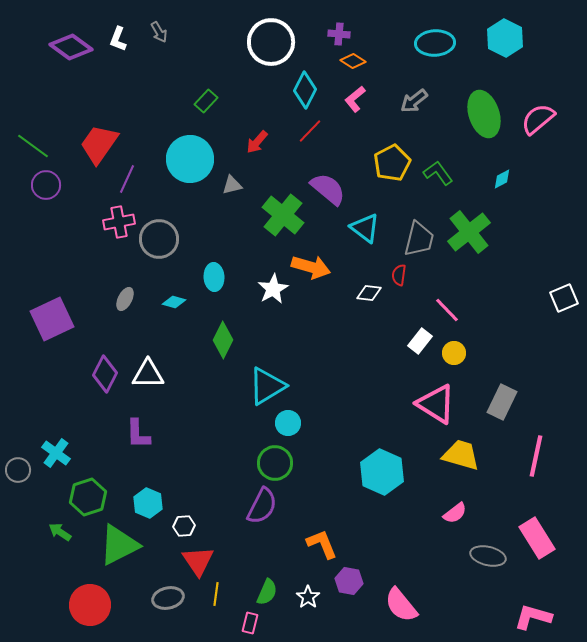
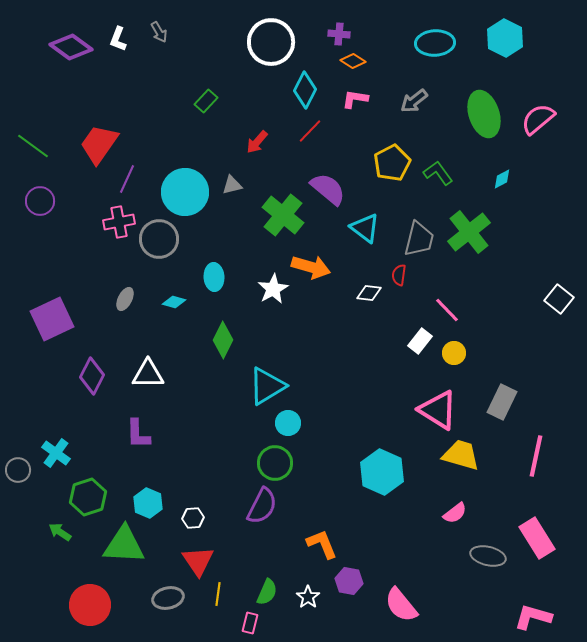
pink L-shape at (355, 99): rotated 48 degrees clockwise
cyan circle at (190, 159): moved 5 px left, 33 px down
purple circle at (46, 185): moved 6 px left, 16 px down
white square at (564, 298): moved 5 px left, 1 px down; rotated 28 degrees counterclockwise
purple diamond at (105, 374): moved 13 px left, 2 px down
pink triangle at (436, 404): moved 2 px right, 6 px down
white hexagon at (184, 526): moved 9 px right, 8 px up
green triangle at (119, 545): moved 5 px right; rotated 30 degrees clockwise
yellow line at (216, 594): moved 2 px right
